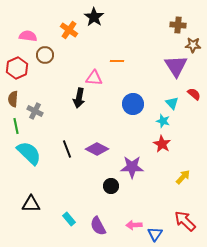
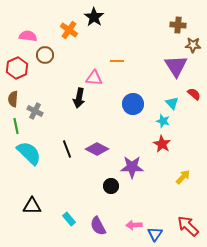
black triangle: moved 1 px right, 2 px down
red arrow: moved 3 px right, 5 px down
